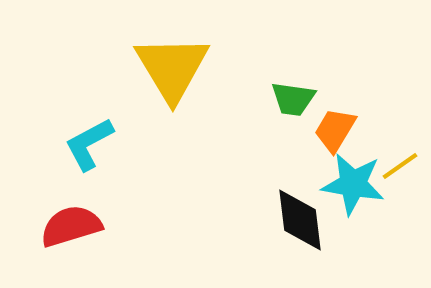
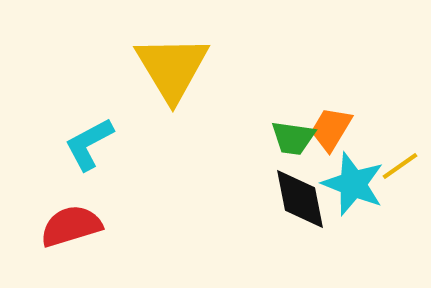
green trapezoid: moved 39 px down
orange trapezoid: moved 4 px left, 1 px up
cyan star: rotated 12 degrees clockwise
black diamond: moved 21 px up; rotated 4 degrees counterclockwise
